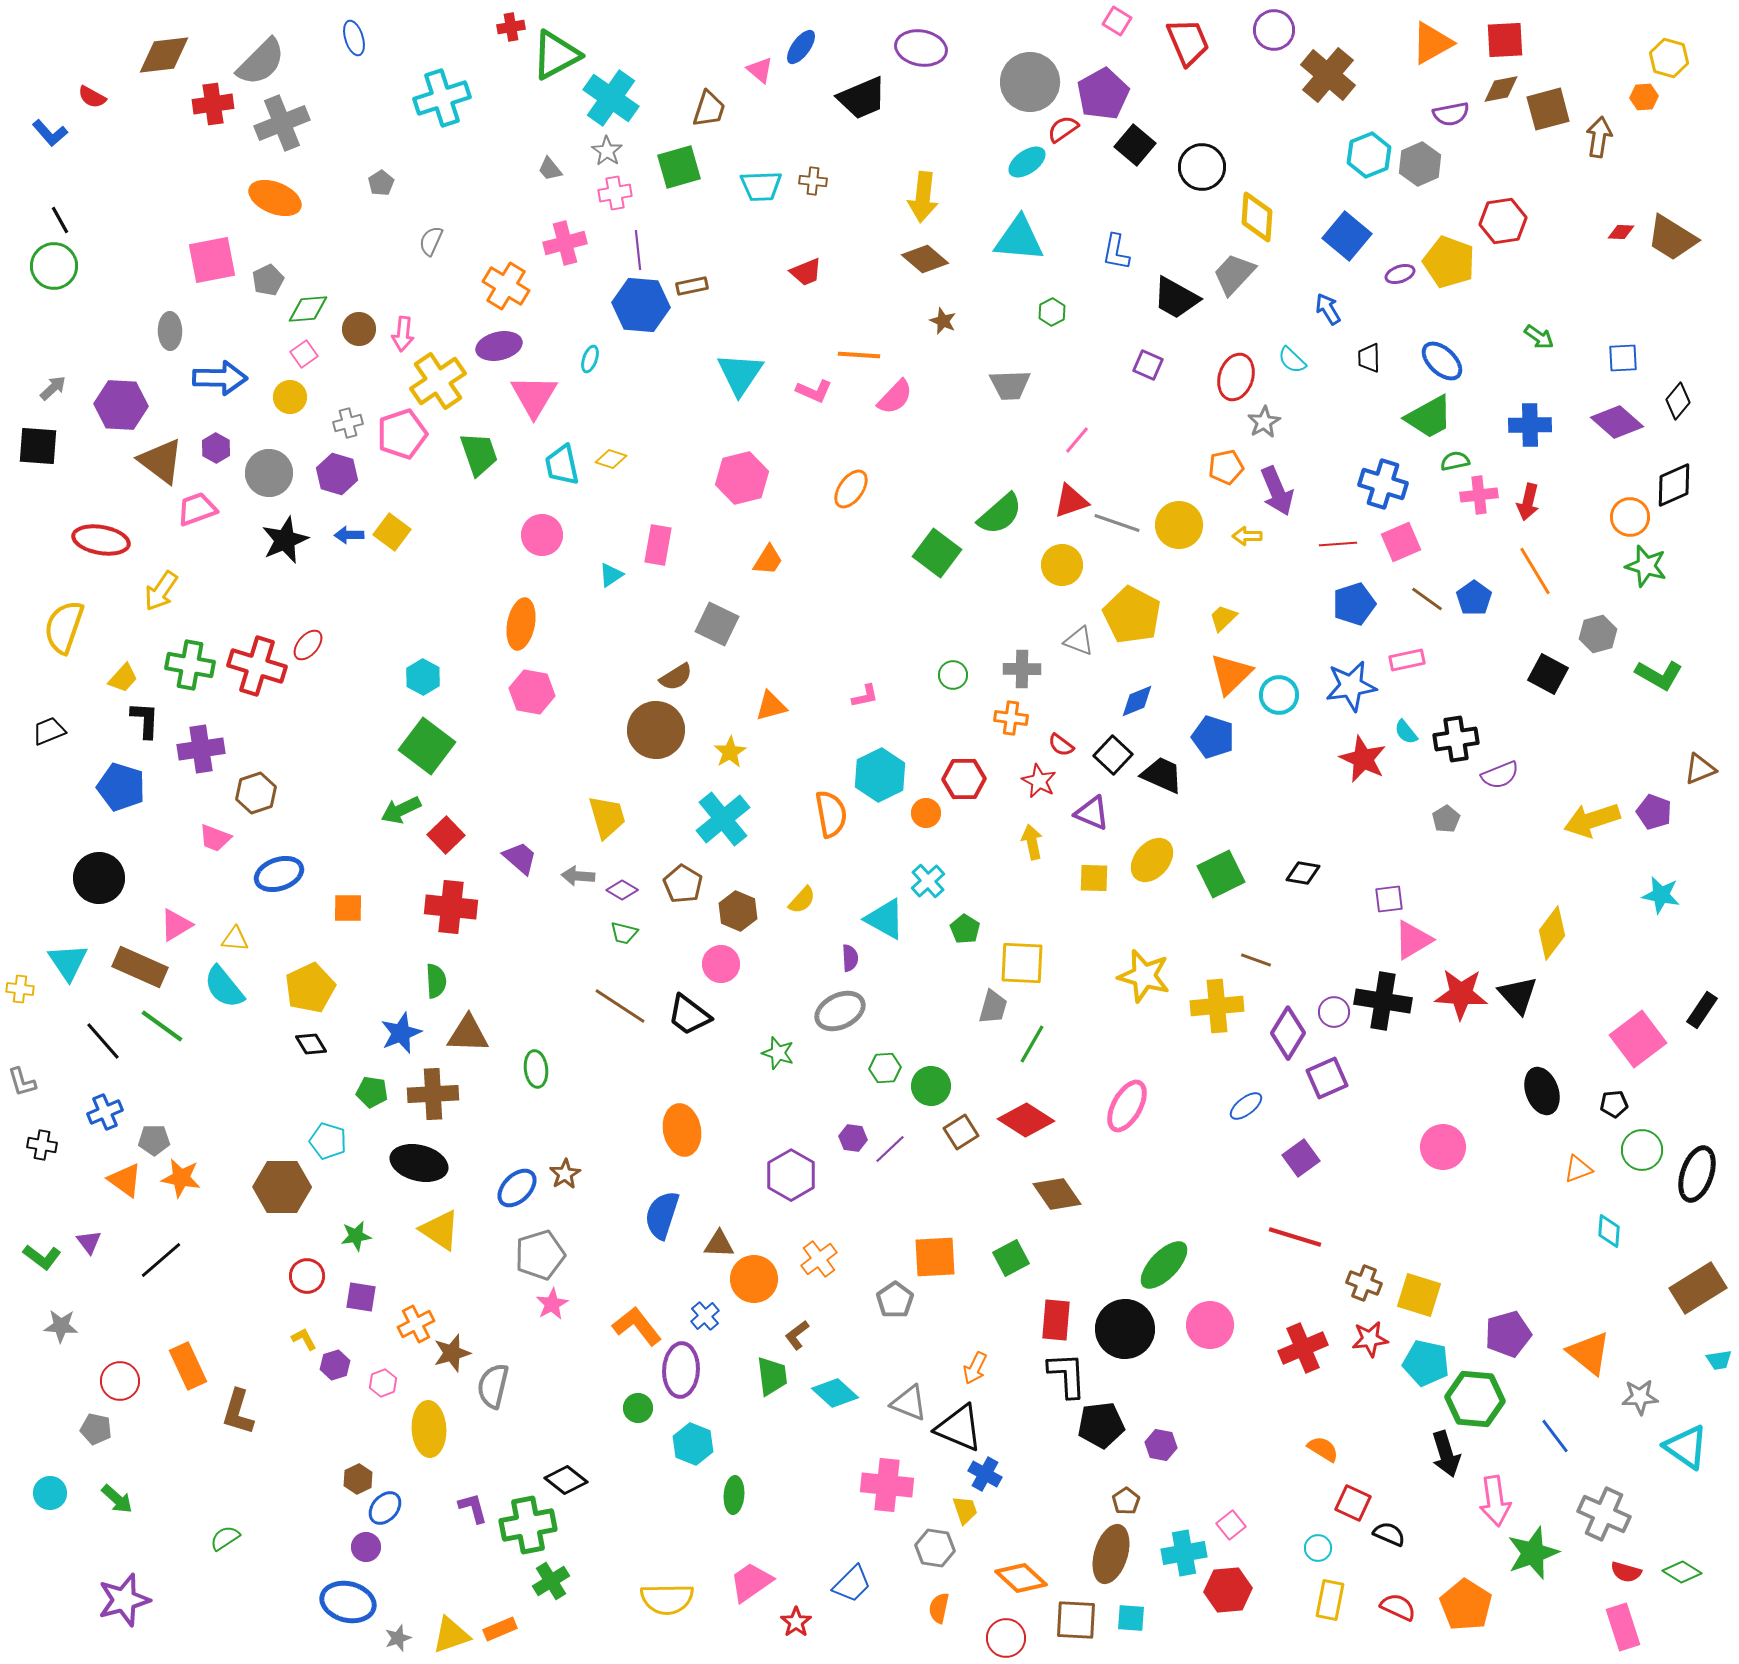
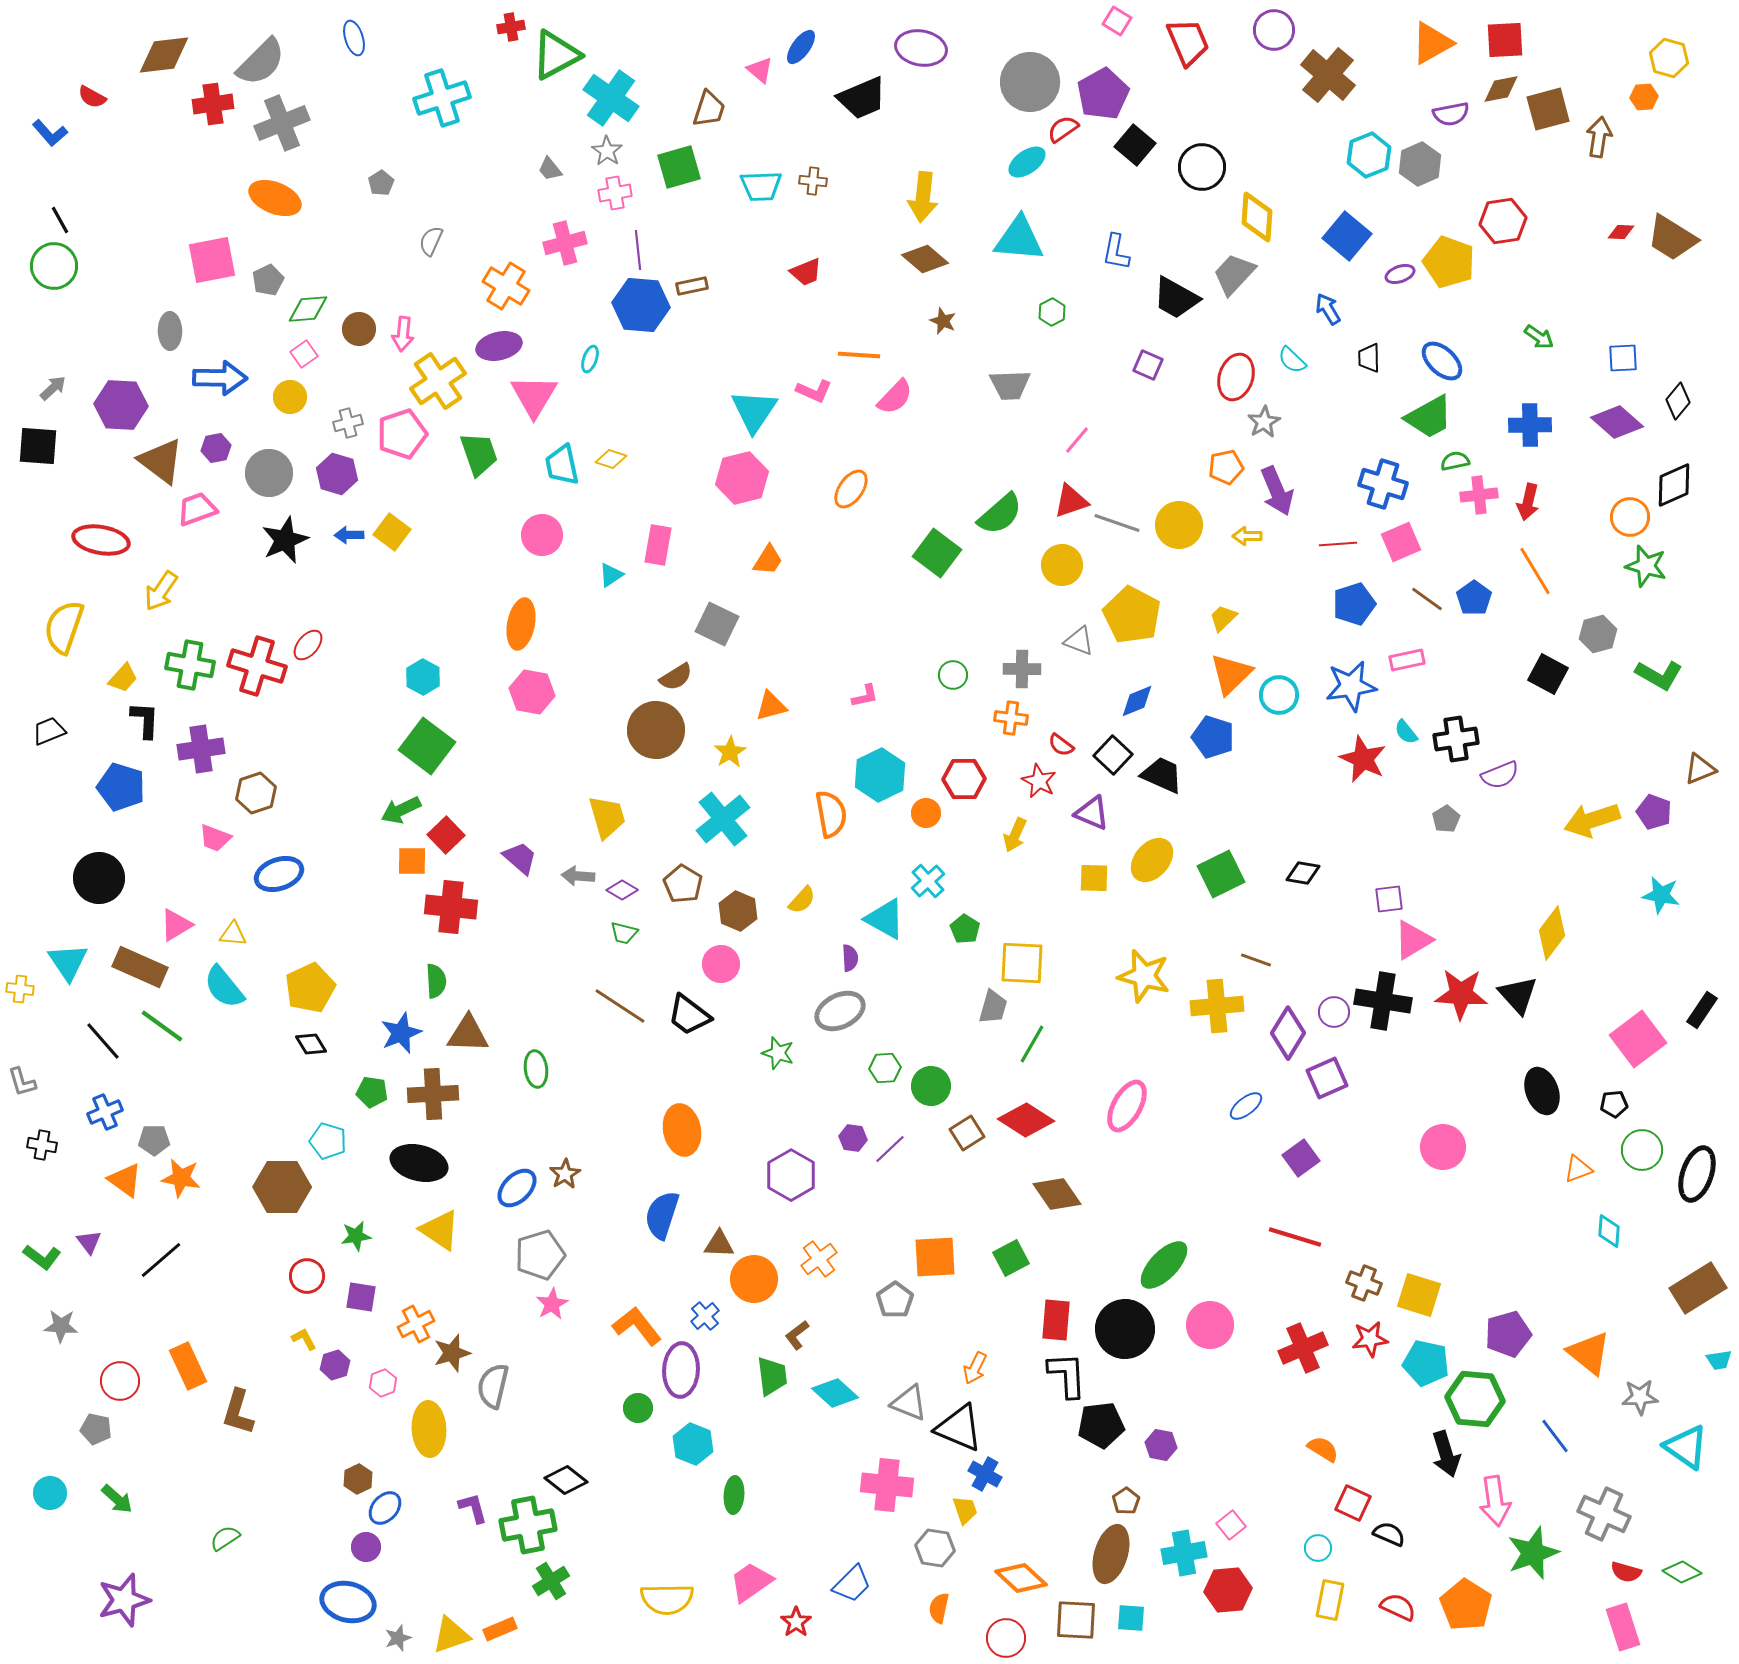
cyan triangle at (740, 374): moved 14 px right, 37 px down
purple hexagon at (216, 448): rotated 20 degrees clockwise
yellow arrow at (1032, 842): moved 17 px left, 7 px up; rotated 144 degrees counterclockwise
orange square at (348, 908): moved 64 px right, 47 px up
yellow triangle at (235, 939): moved 2 px left, 5 px up
brown square at (961, 1132): moved 6 px right, 1 px down
